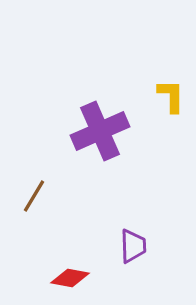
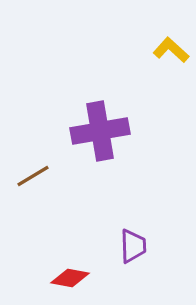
yellow L-shape: moved 46 px up; rotated 48 degrees counterclockwise
purple cross: rotated 14 degrees clockwise
brown line: moved 1 px left, 20 px up; rotated 28 degrees clockwise
